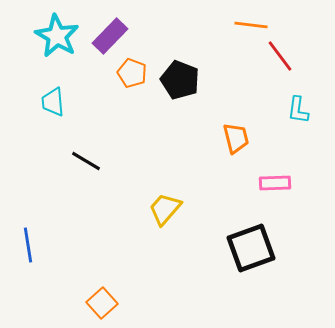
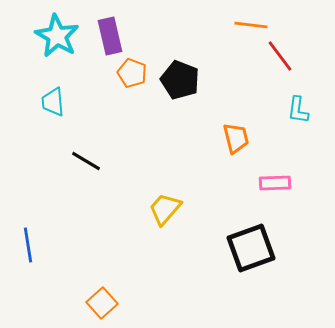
purple rectangle: rotated 57 degrees counterclockwise
